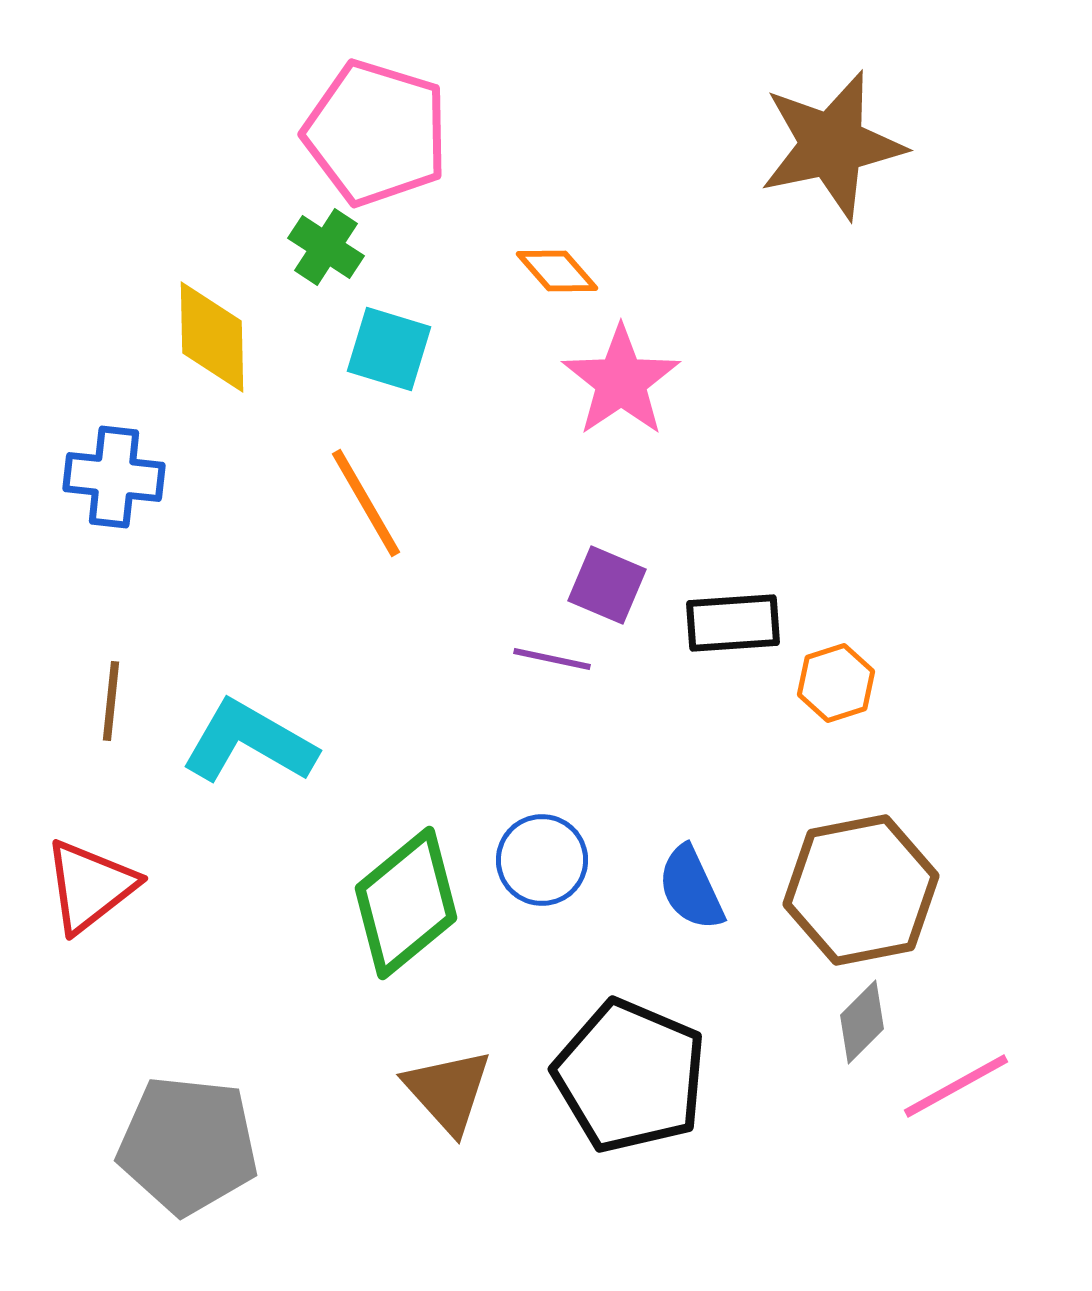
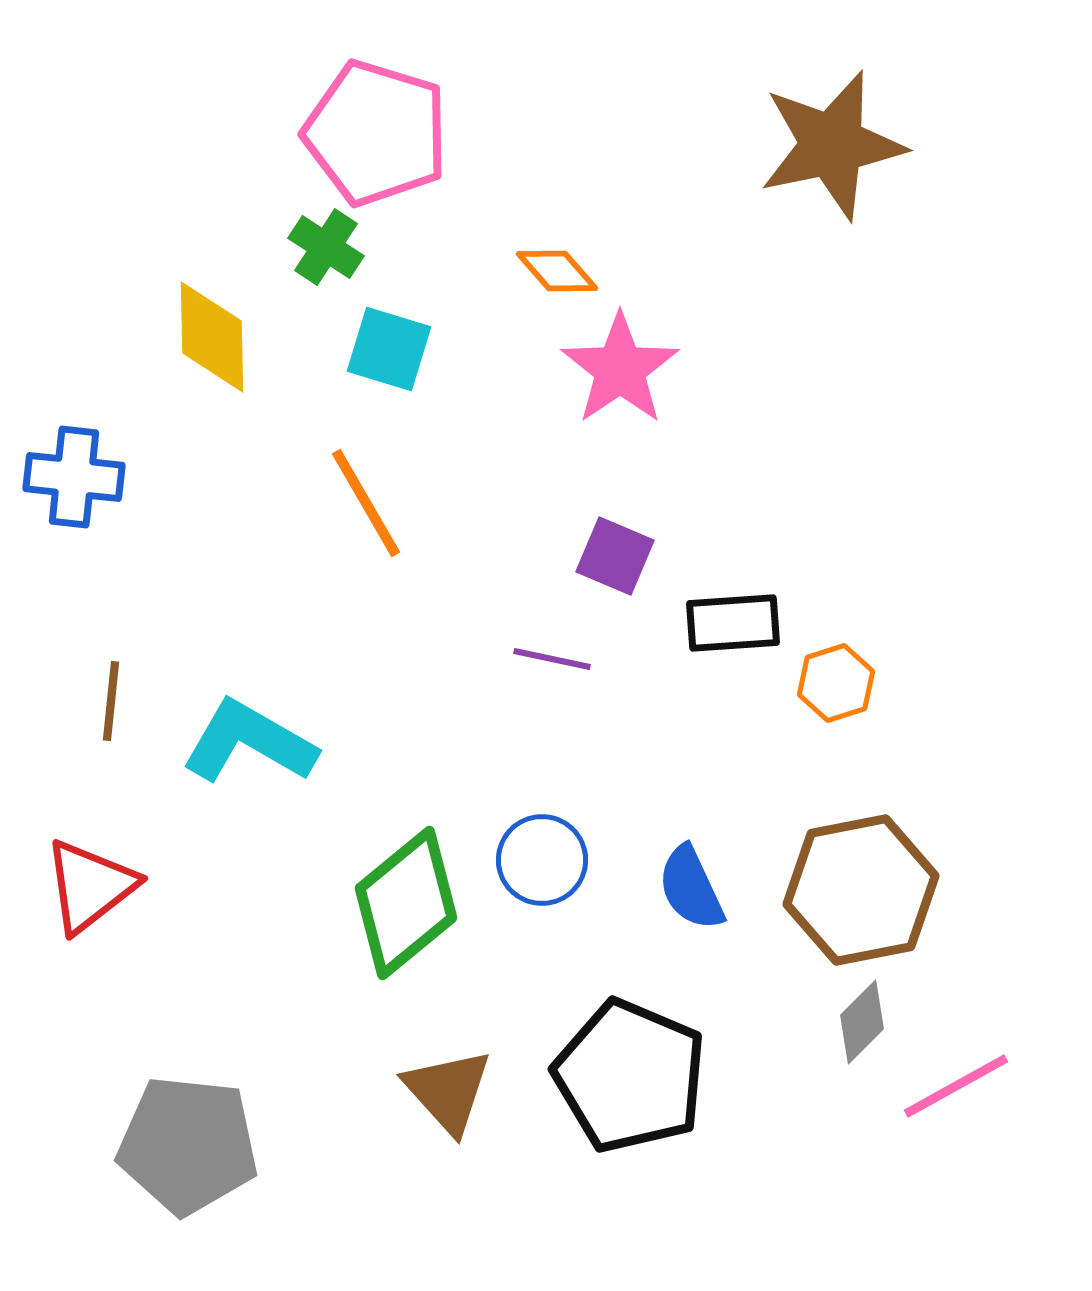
pink star: moved 1 px left, 12 px up
blue cross: moved 40 px left
purple square: moved 8 px right, 29 px up
